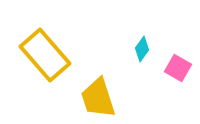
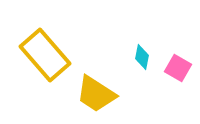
cyan diamond: moved 8 px down; rotated 25 degrees counterclockwise
yellow trapezoid: moved 2 px left, 4 px up; rotated 39 degrees counterclockwise
